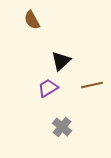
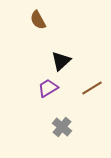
brown semicircle: moved 6 px right
brown line: moved 3 px down; rotated 20 degrees counterclockwise
